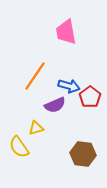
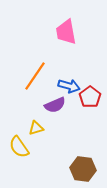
brown hexagon: moved 15 px down
